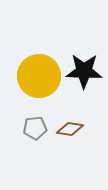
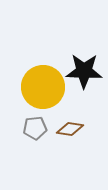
yellow circle: moved 4 px right, 11 px down
